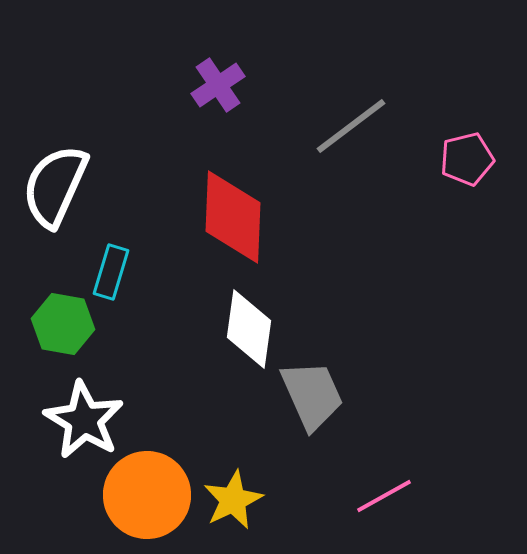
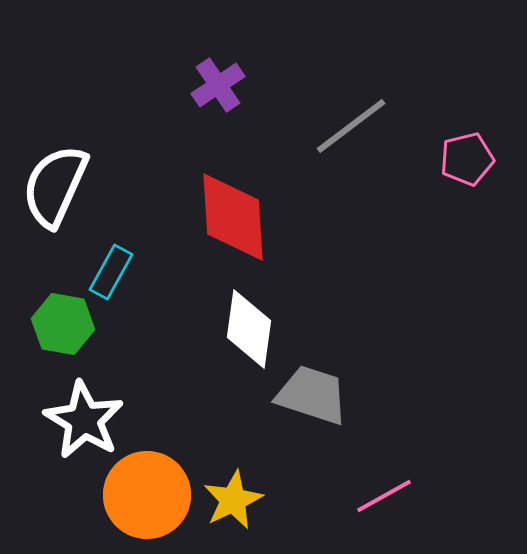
red diamond: rotated 6 degrees counterclockwise
cyan rectangle: rotated 12 degrees clockwise
gray trapezoid: rotated 48 degrees counterclockwise
